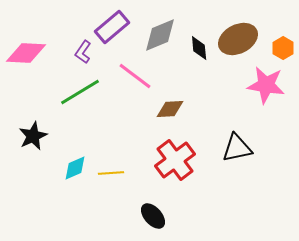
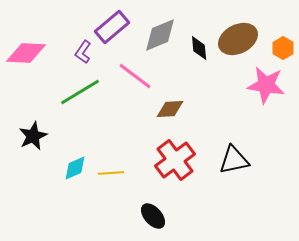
black triangle: moved 3 px left, 12 px down
